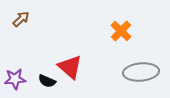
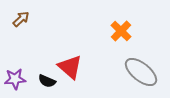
gray ellipse: rotated 44 degrees clockwise
